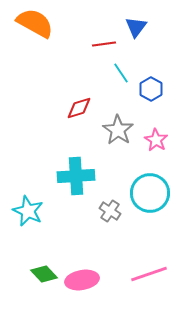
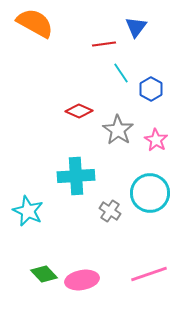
red diamond: moved 3 px down; rotated 40 degrees clockwise
